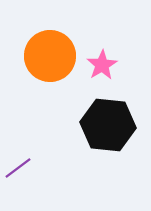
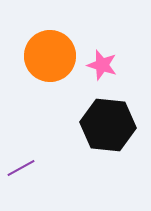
pink star: rotated 24 degrees counterclockwise
purple line: moved 3 px right; rotated 8 degrees clockwise
